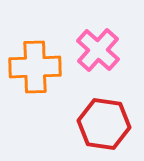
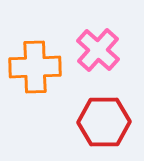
red hexagon: moved 2 px up; rotated 9 degrees counterclockwise
